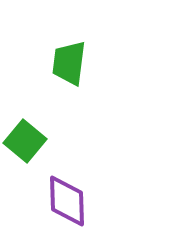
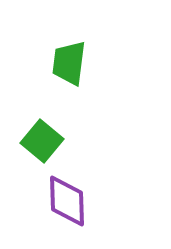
green square: moved 17 px right
